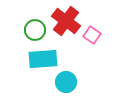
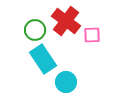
pink square: rotated 36 degrees counterclockwise
cyan rectangle: rotated 60 degrees clockwise
